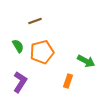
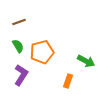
brown line: moved 16 px left, 1 px down
purple L-shape: moved 1 px right, 7 px up
